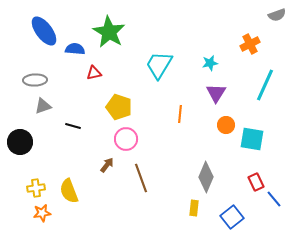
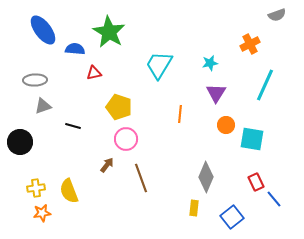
blue ellipse: moved 1 px left, 1 px up
